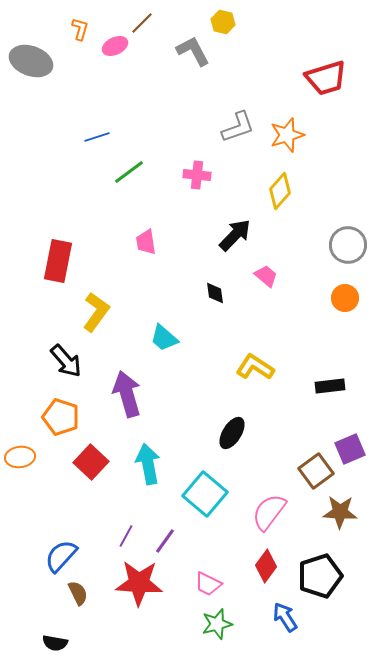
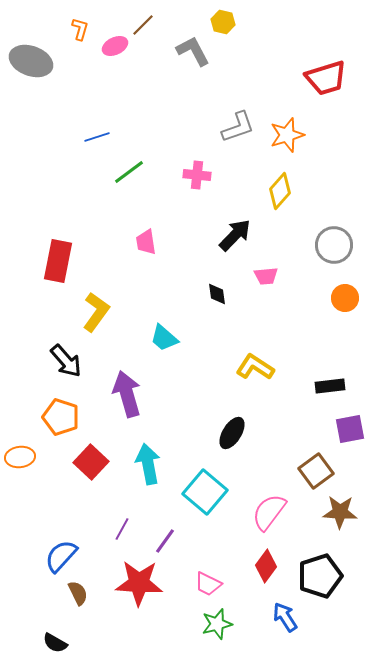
brown line at (142, 23): moved 1 px right, 2 px down
gray circle at (348, 245): moved 14 px left
pink trapezoid at (266, 276): rotated 135 degrees clockwise
black diamond at (215, 293): moved 2 px right, 1 px down
purple square at (350, 449): moved 20 px up; rotated 12 degrees clockwise
cyan square at (205, 494): moved 2 px up
purple line at (126, 536): moved 4 px left, 7 px up
black semicircle at (55, 643): rotated 20 degrees clockwise
